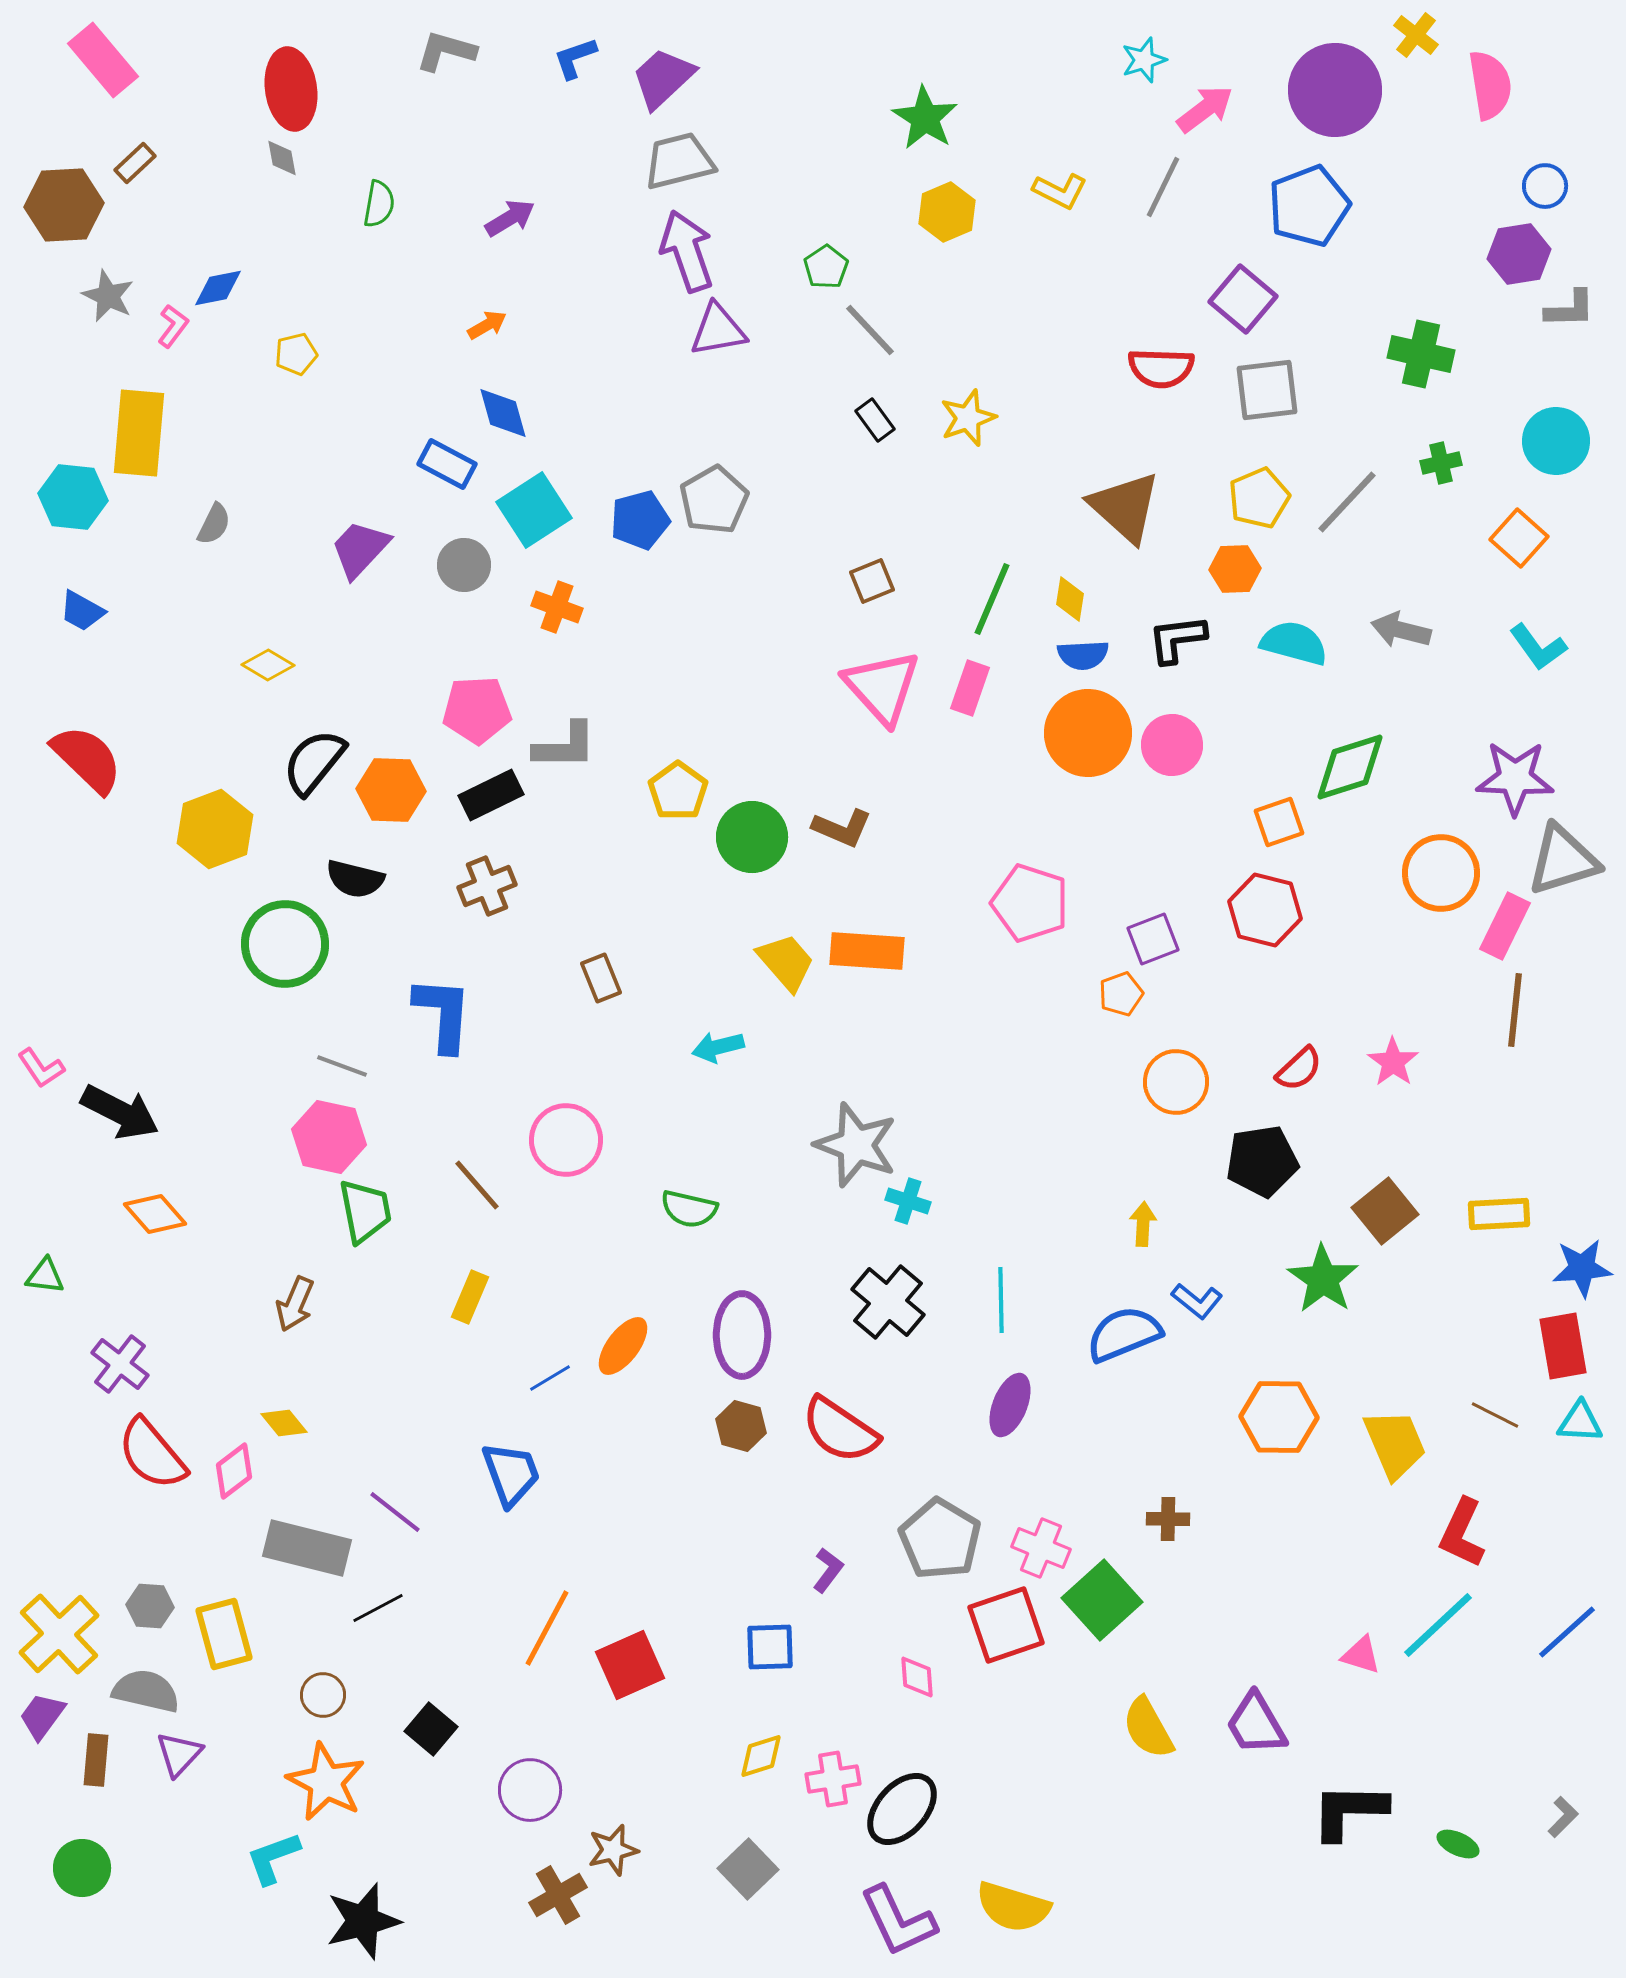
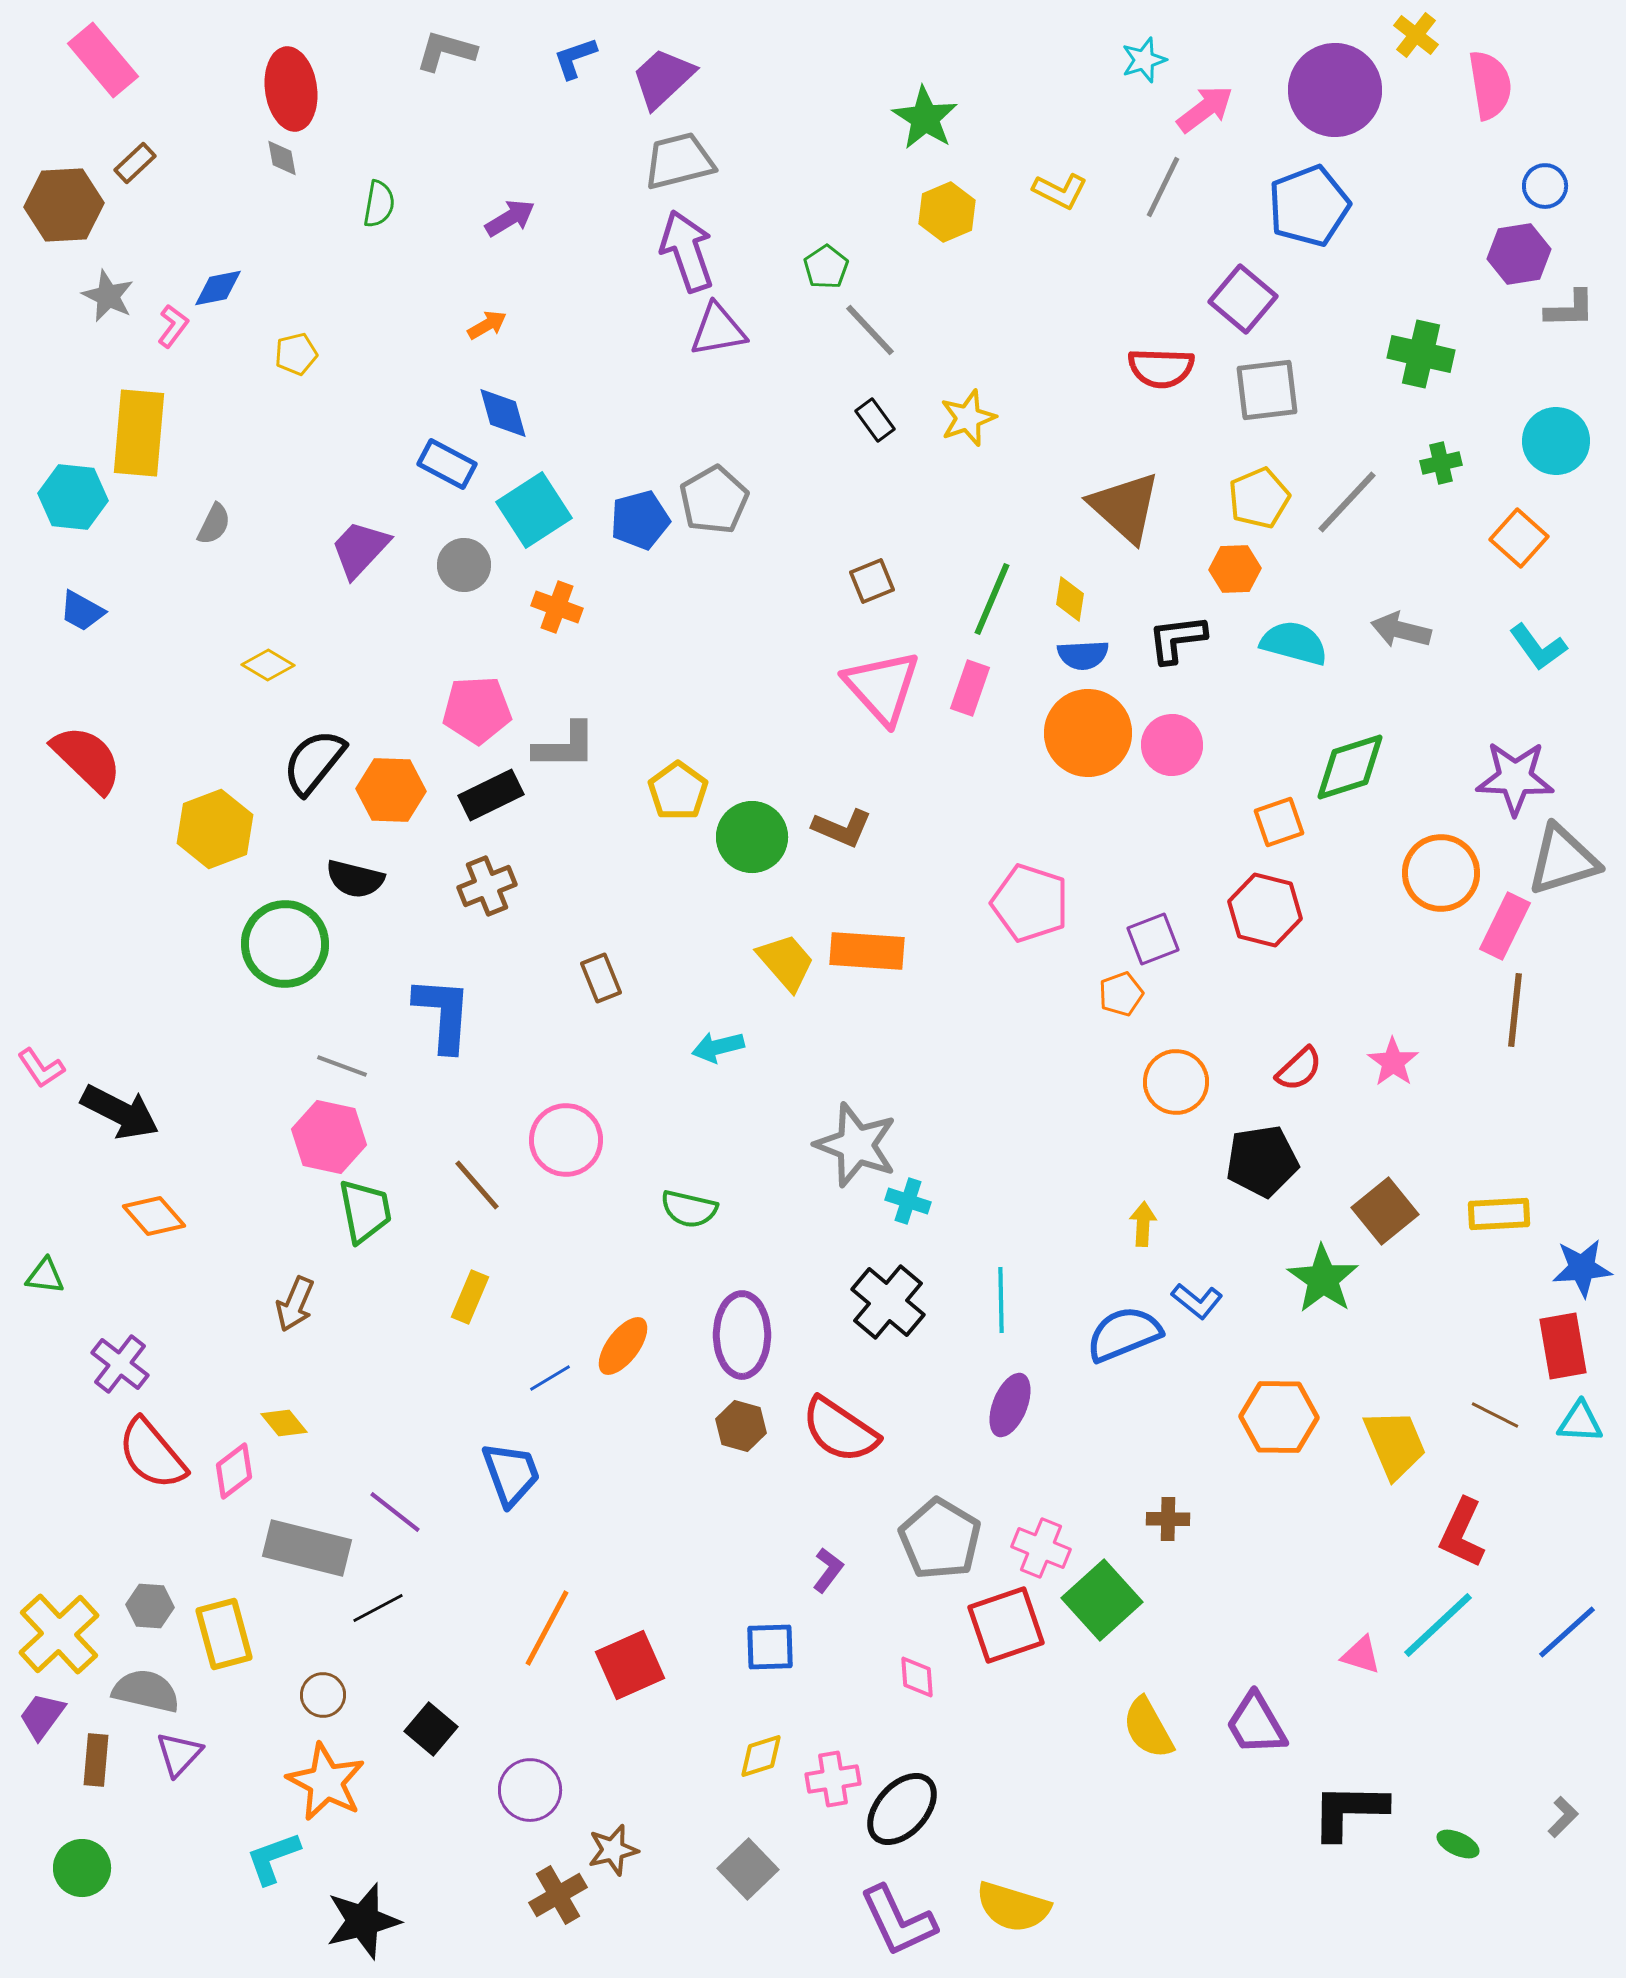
orange diamond at (155, 1214): moved 1 px left, 2 px down
